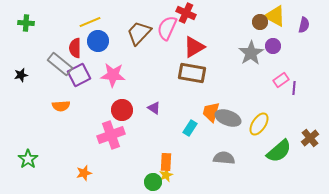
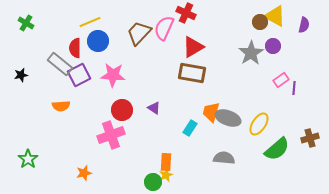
green cross: rotated 28 degrees clockwise
pink semicircle: moved 3 px left
red triangle: moved 1 px left
brown cross: rotated 24 degrees clockwise
green semicircle: moved 2 px left, 2 px up
